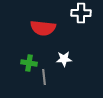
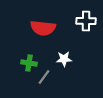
white cross: moved 5 px right, 8 px down
gray line: rotated 42 degrees clockwise
